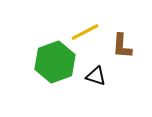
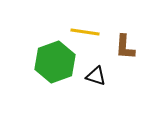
yellow line: rotated 36 degrees clockwise
brown L-shape: moved 3 px right, 1 px down
